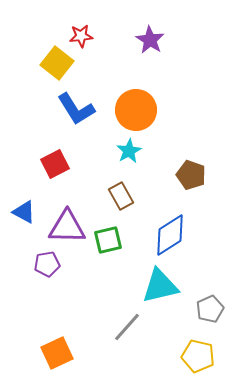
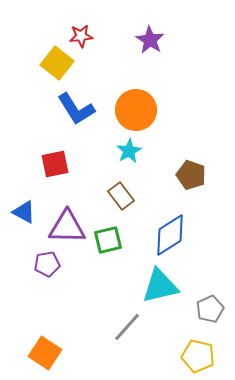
red square: rotated 16 degrees clockwise
brown rectangle: rotated 8 degrees counterclockwise
orange square: moved 12 px left; rotated 32 degrees counterclockwise
